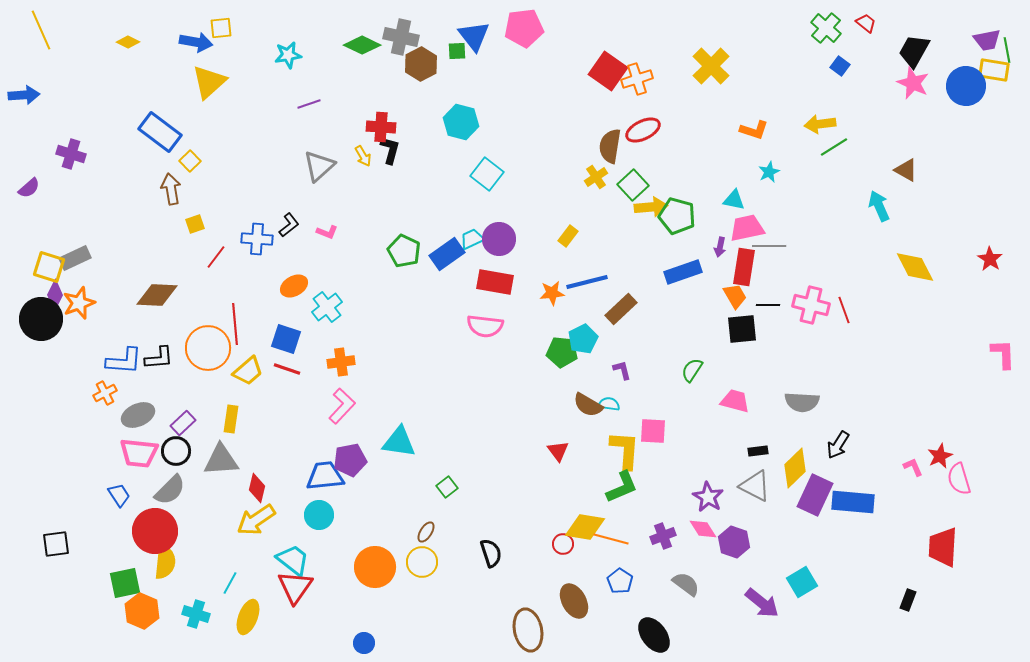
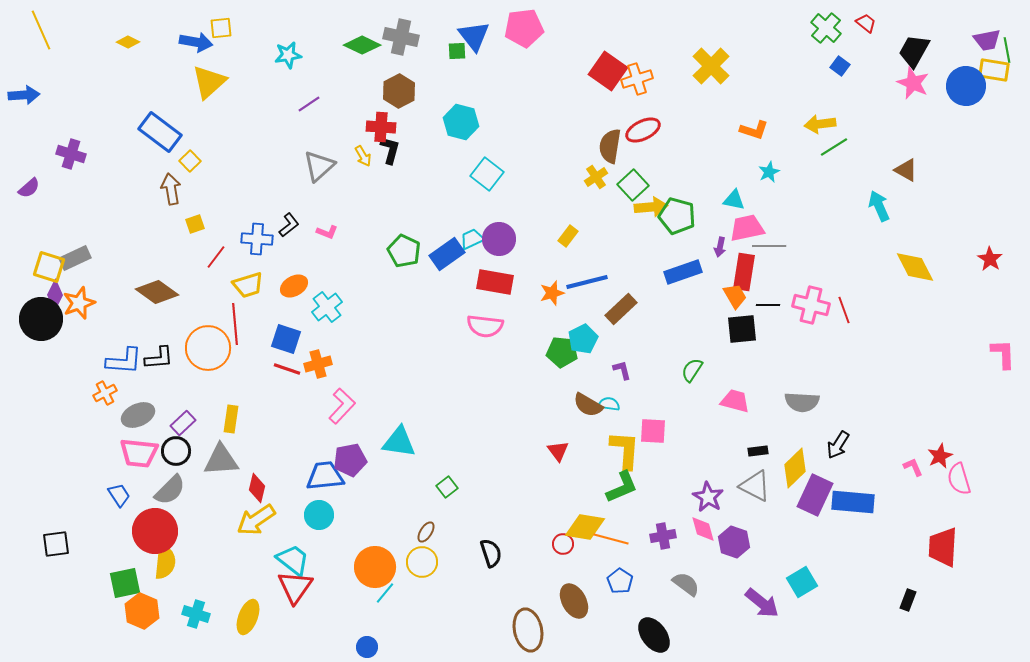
brown hexagon at (421, 64): moved 22 px left, 27 px down
purple line at (309, 104): rotated 15 degrees counterclockwise
red rectangle at (744, 267): moved 5 px down
orange star at (552, 293): rotated 10 degrees counterclockwise
brown diamond at (157, 295): moved 3 px up; rotated 33 degrees clockwise
orange cross at (341, 362): moved 23 px left, 2 px down; rotated 8 degrees counterclockwise
yellow trapezoid at (248, 371): moved 86 px up; rotated 24 degrees clockwise
pink diamond at (703, 529): rotated 16 degrees clockwise
purple cross at (663, 536): rotated 10 degrees clockwise
cyan line at (230, 583): moved 155 px right, 10 px down; rotated 10 degrees clockwise
blue circle at (364, 643): moved 3 px right, 4 px down
